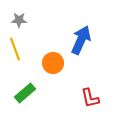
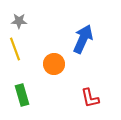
gray star: moved 1 px down
blue arrow: moved 2 px right, 1 px up
orange circle: moved 1 px right, 1 px down
green rectangle: moved 3 px left, 2 px down; rotated 65 degrees counterclockwise
